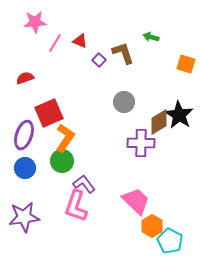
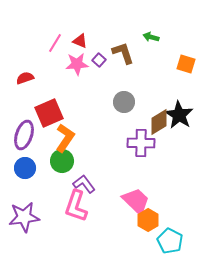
pink star: moved 42 px right, 42 px down
orange hexagon: moved 4 px left, 6 px up
